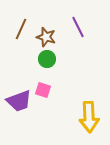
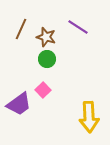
purple line: rotated 30 degrees counterclockwise
pink square: rotated 28 degrees clockwise
purple trapezoid: moved 3 px down; rotated 16 degrees counterclockwise
